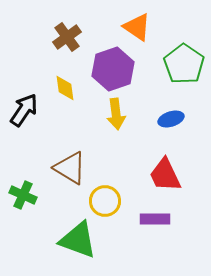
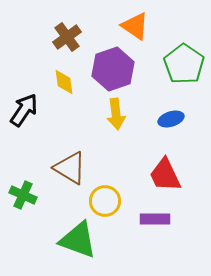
orange triangle: moved 2 px left, 1 px up
yellow diamond: moved 1 px left, 6 px up
